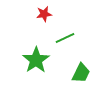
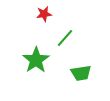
green line: rotated 24 degrees counterclockwise
green trapezoid: rotated 55 degrees clockwise
